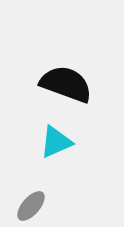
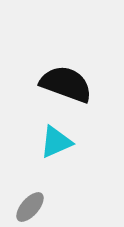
gray ellipse: moved 1 px left, 1 px down
